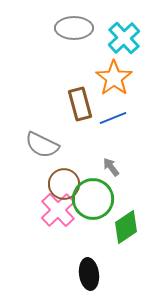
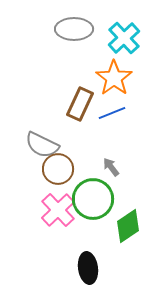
gray ellipse: moved 1 px down
brown rectangle: rotated 40 degrees clockwise
blue line: moved 1 px left, 5 px up
brown circle: moved 6 px left, 15 px up
green diamond: moved 2 px right, 1 px up
black ellipse: moved 1 px left, 6 px up
